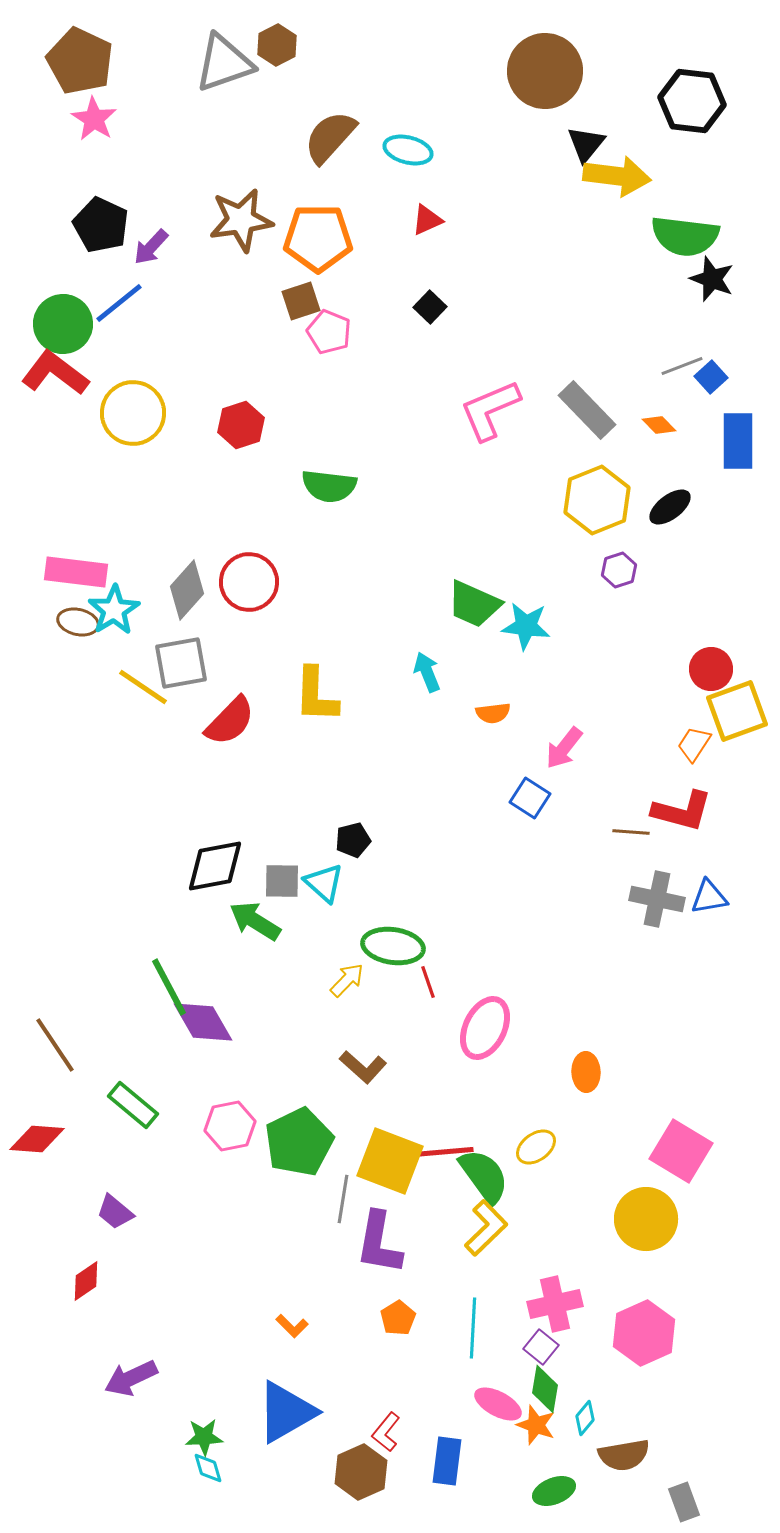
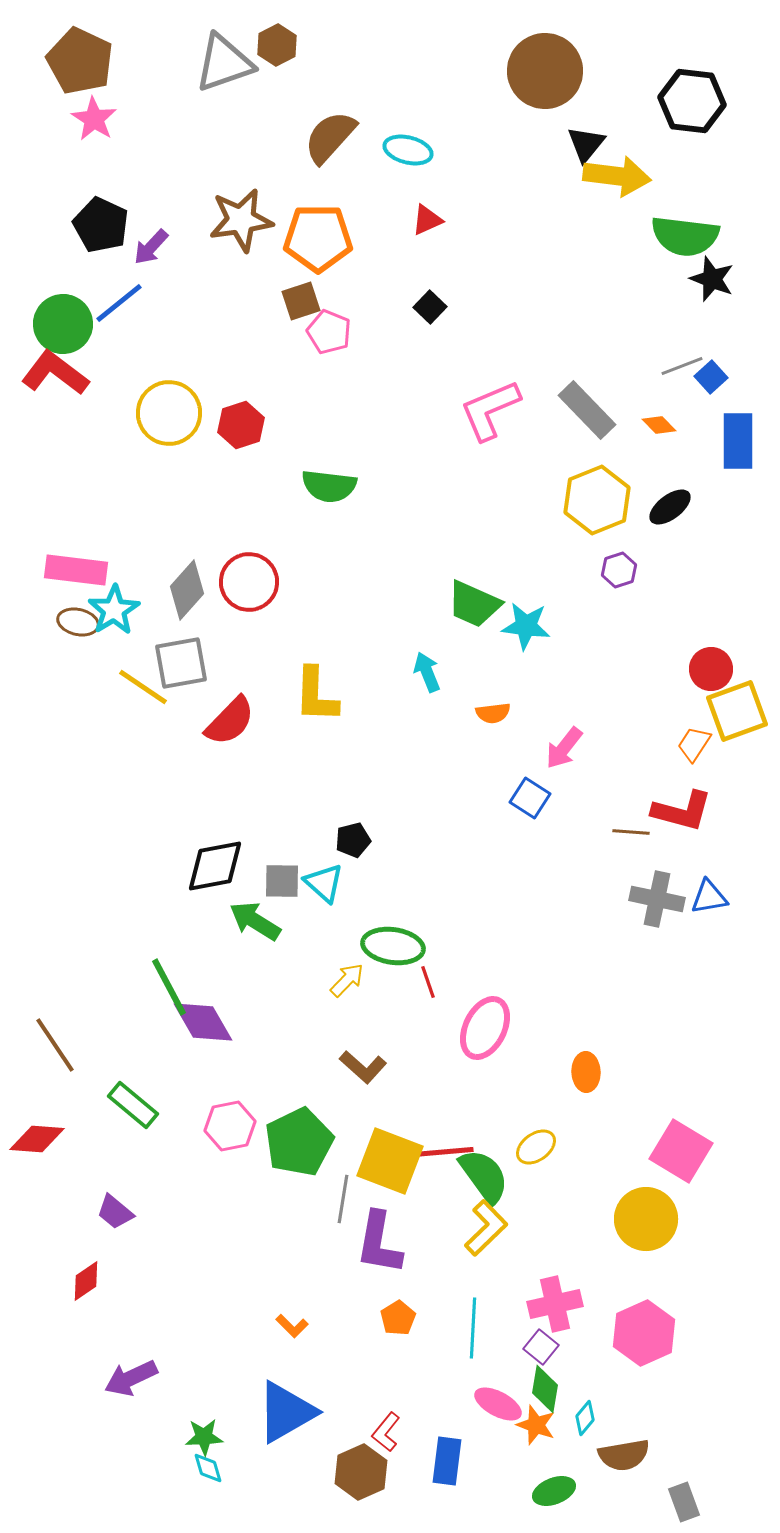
yellow circle at (133, 413): moved 36 px right
pink rectangle at (76, 572): moved 2 px up
